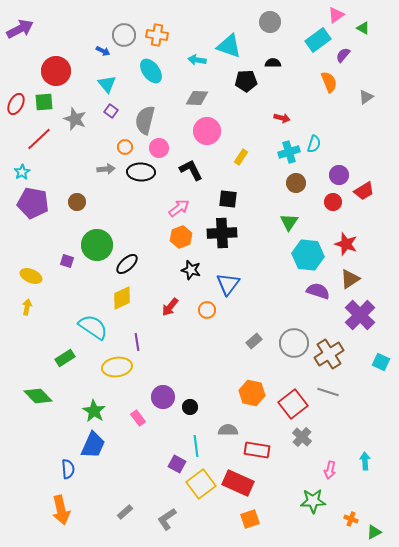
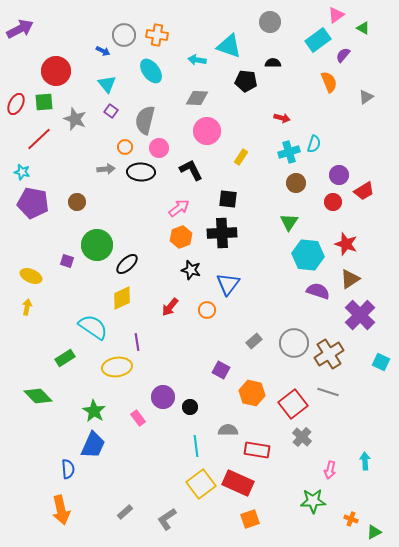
black pentagon at (246, 81): rotated 10 degrees clockwise
cyan star at (22, 172): rotated 28 degrees counterclockwise
purple square at (177, 464): moved 44 px right, 94 px up
